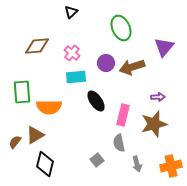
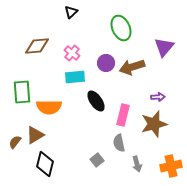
cyan rectangle: moved 1 px left
